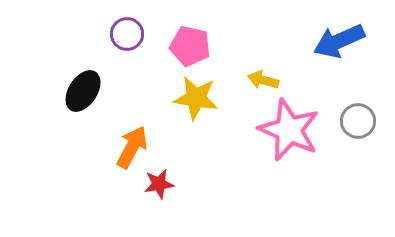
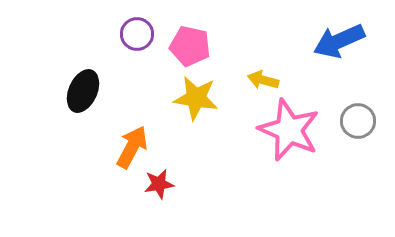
purple circle: moved 10 px right
black ellipse: rotated 9 degrees counterclockwise
